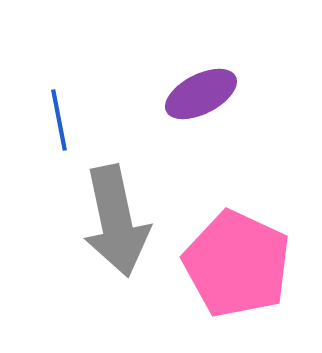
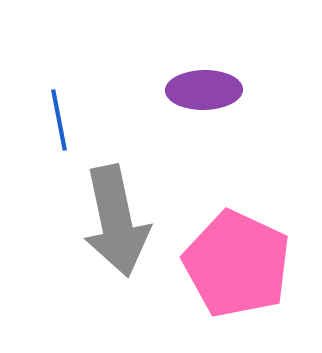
purple ellipse: moved 3 px right, 4 px up; rotated 26 degrees clockwise
